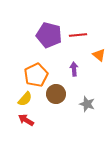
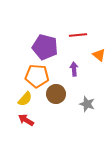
purple pentagon: moved 4 px left, 12 px down
orange pentagon: moved 1 px right, 1 px down; rotated 30 degrees clockwise
